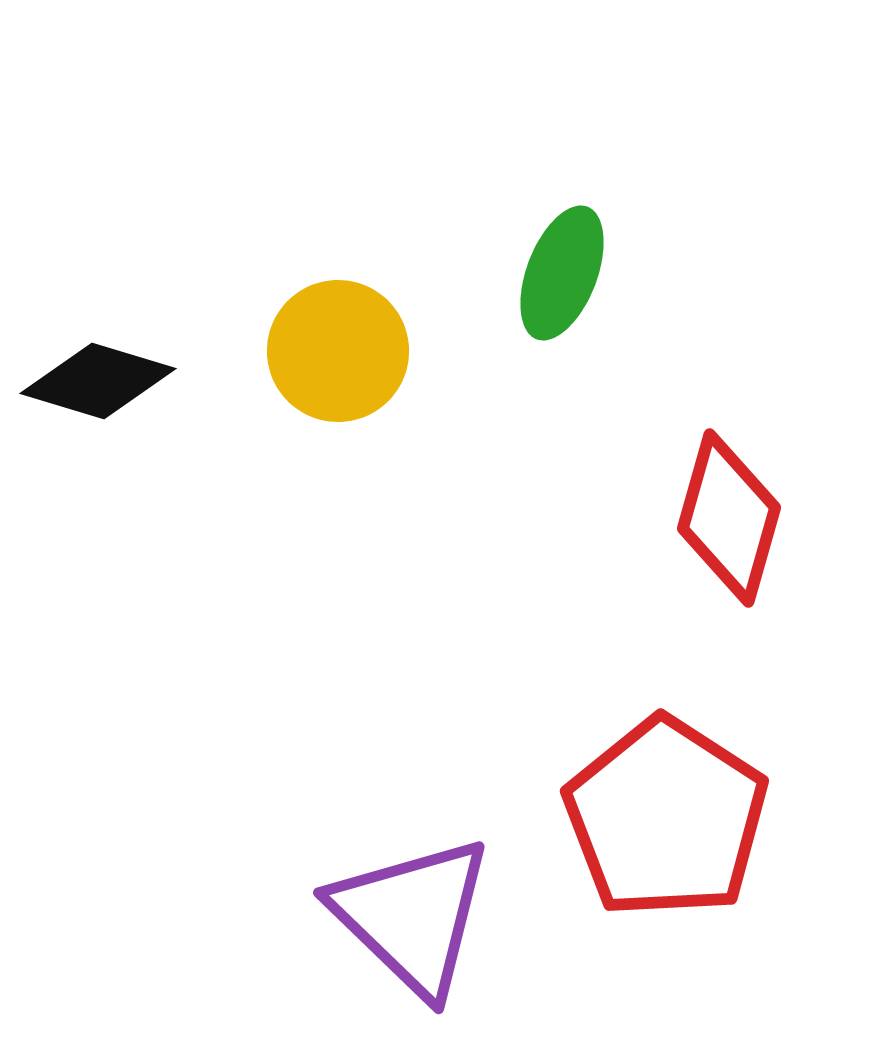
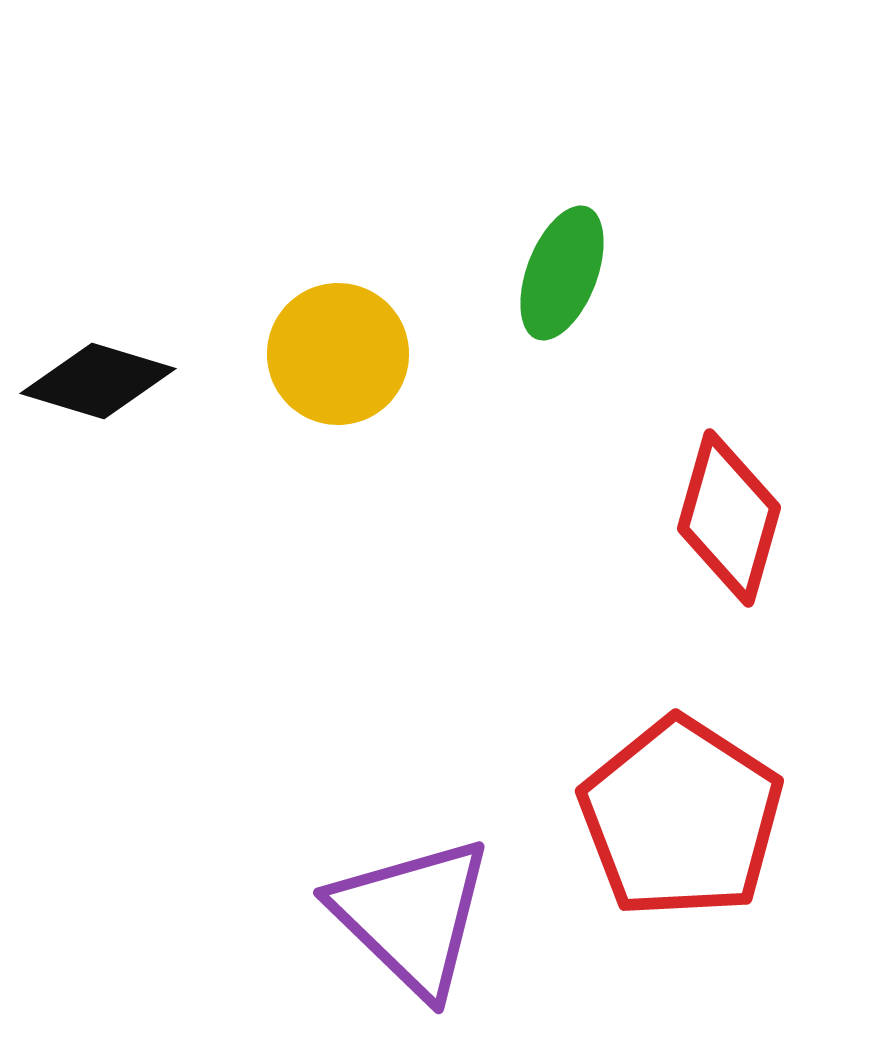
yellow circle: moved 3 px down
red pentagon: moved 15 px right
